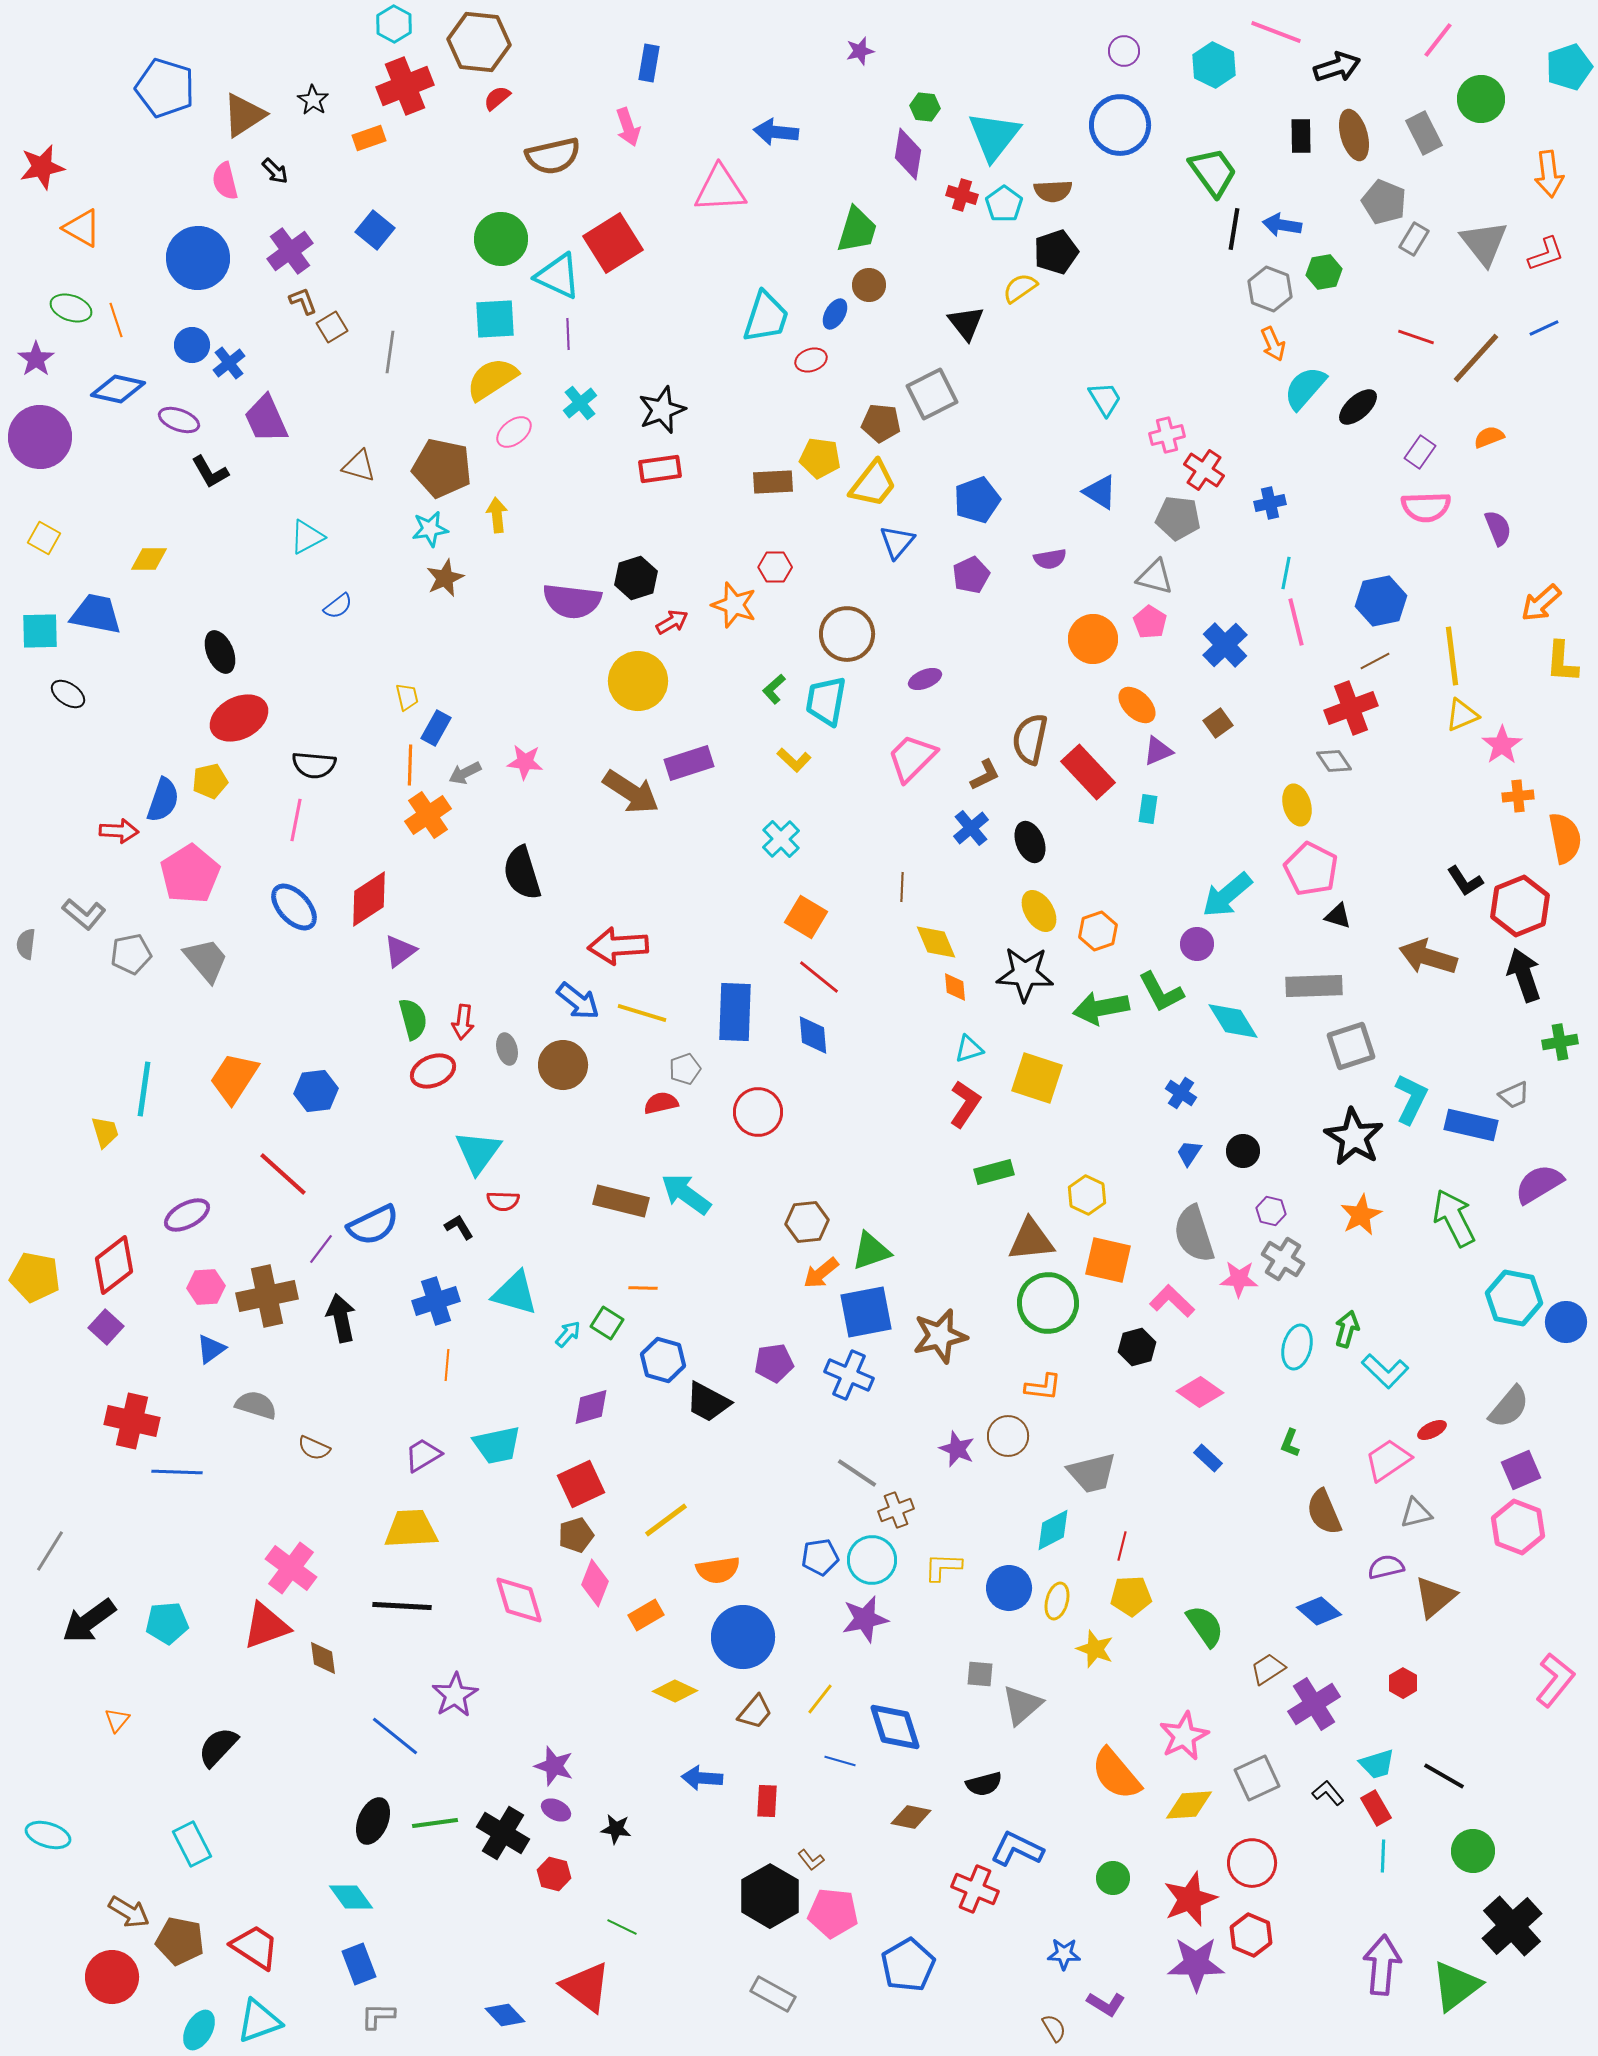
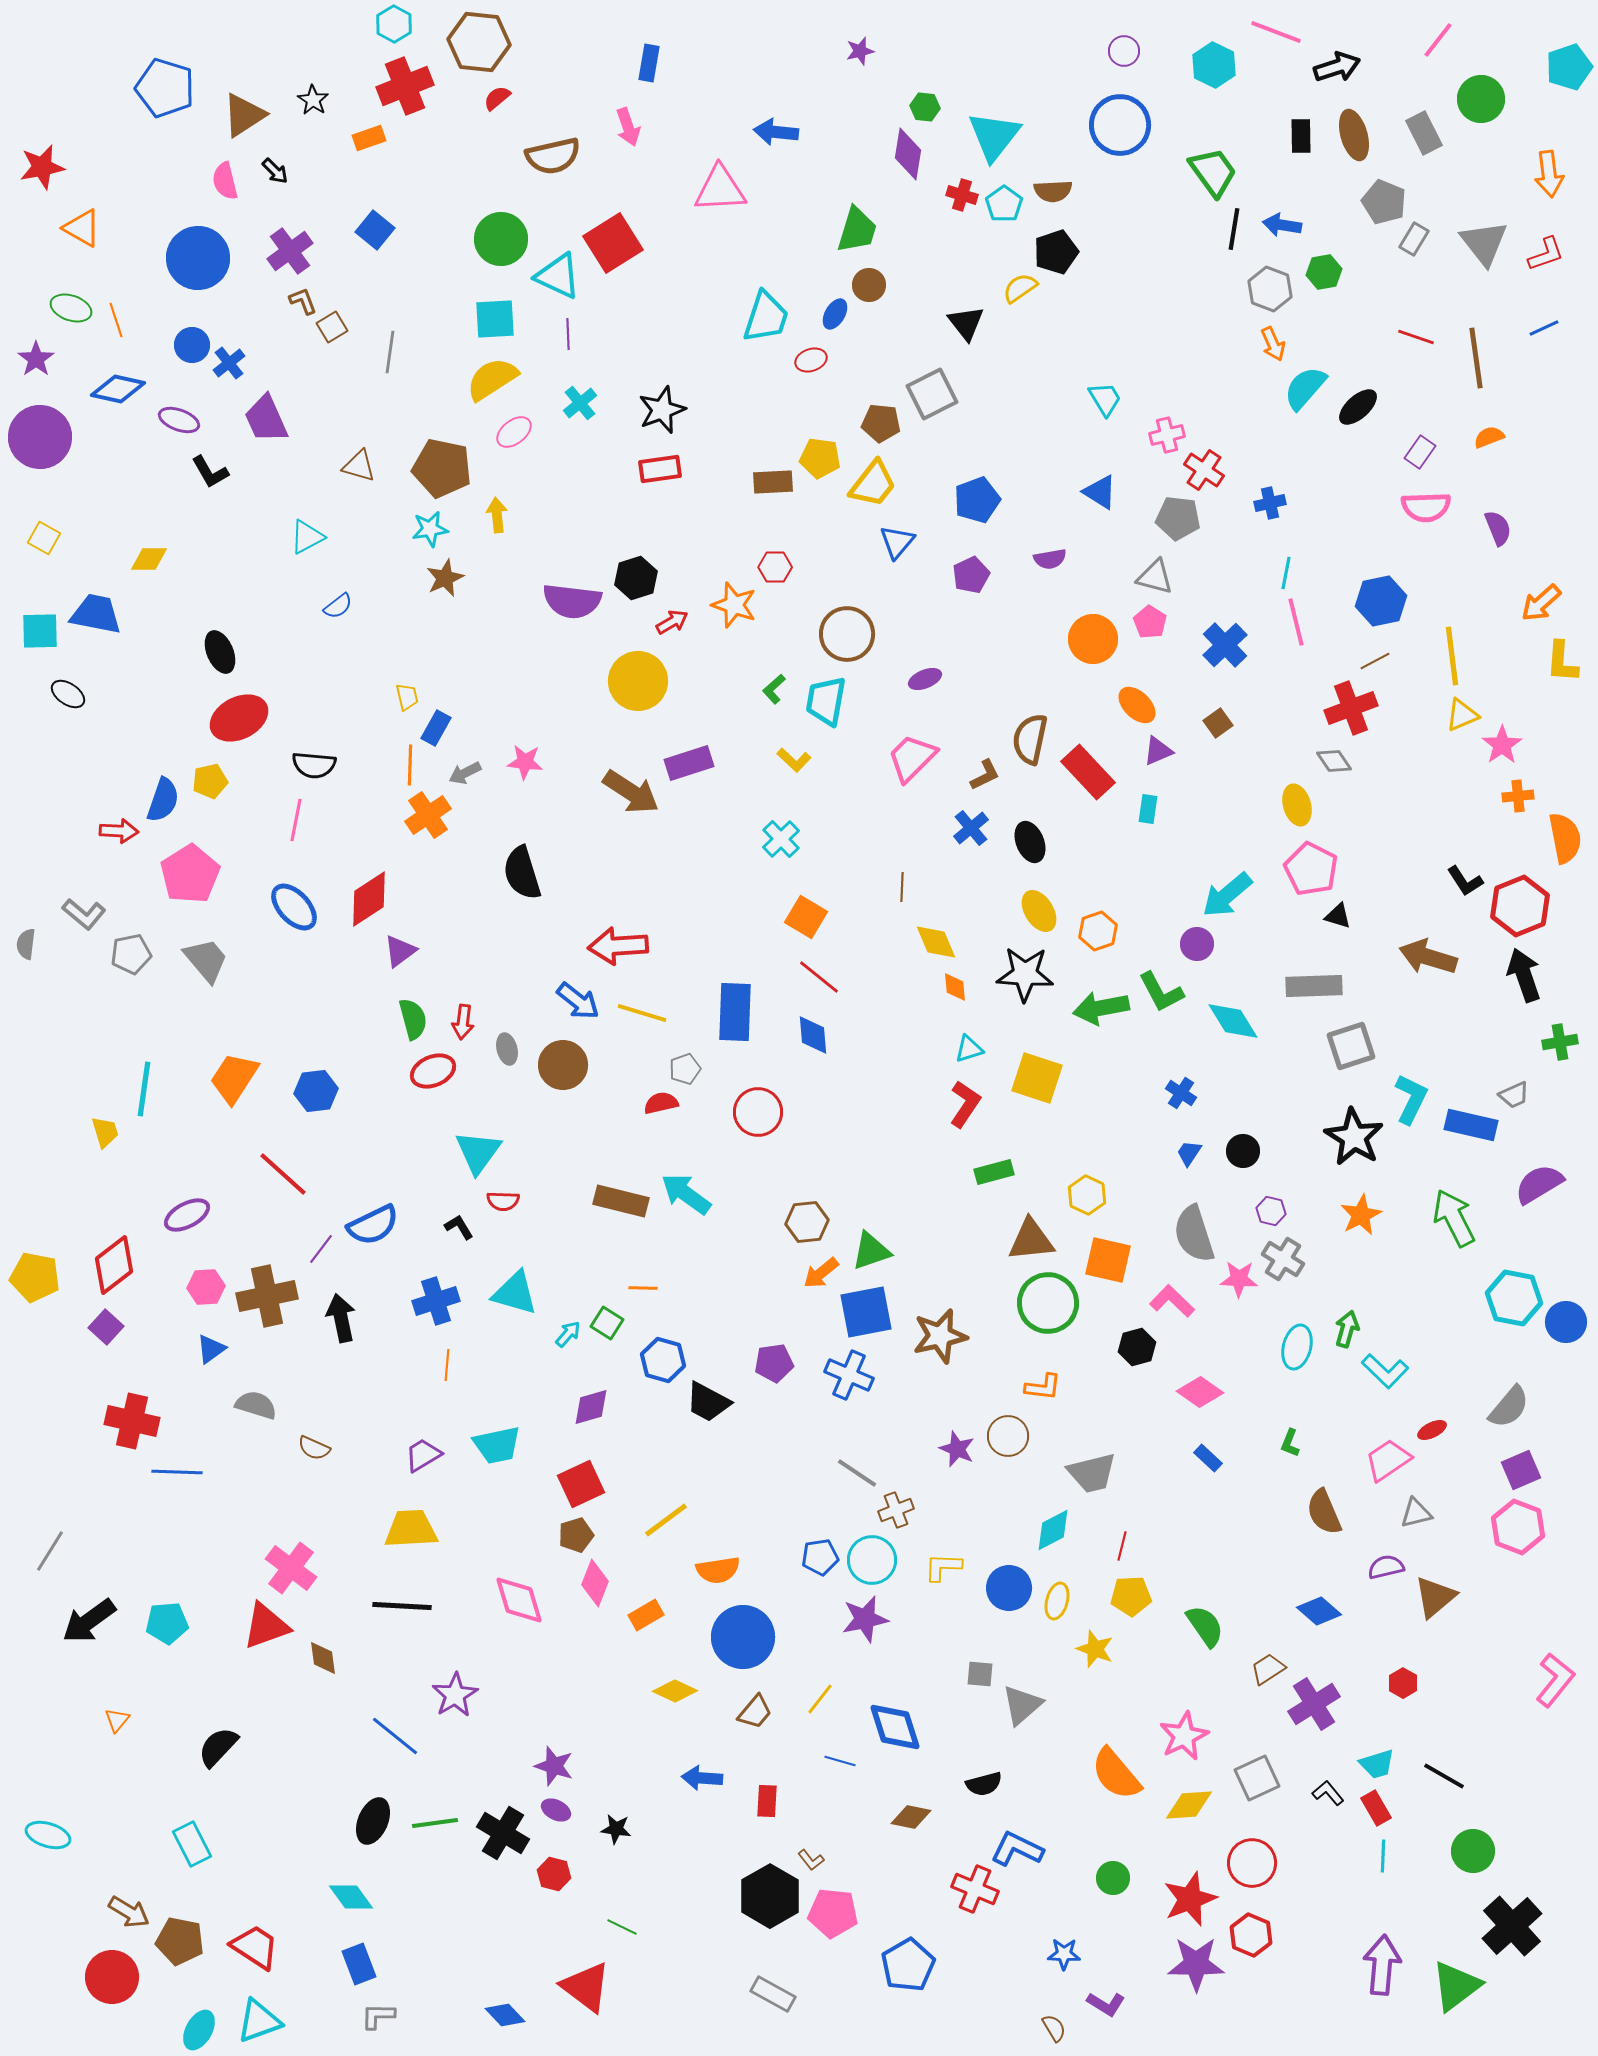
brown line at (1476, 358): rotated 50 degrees counterclockwise
